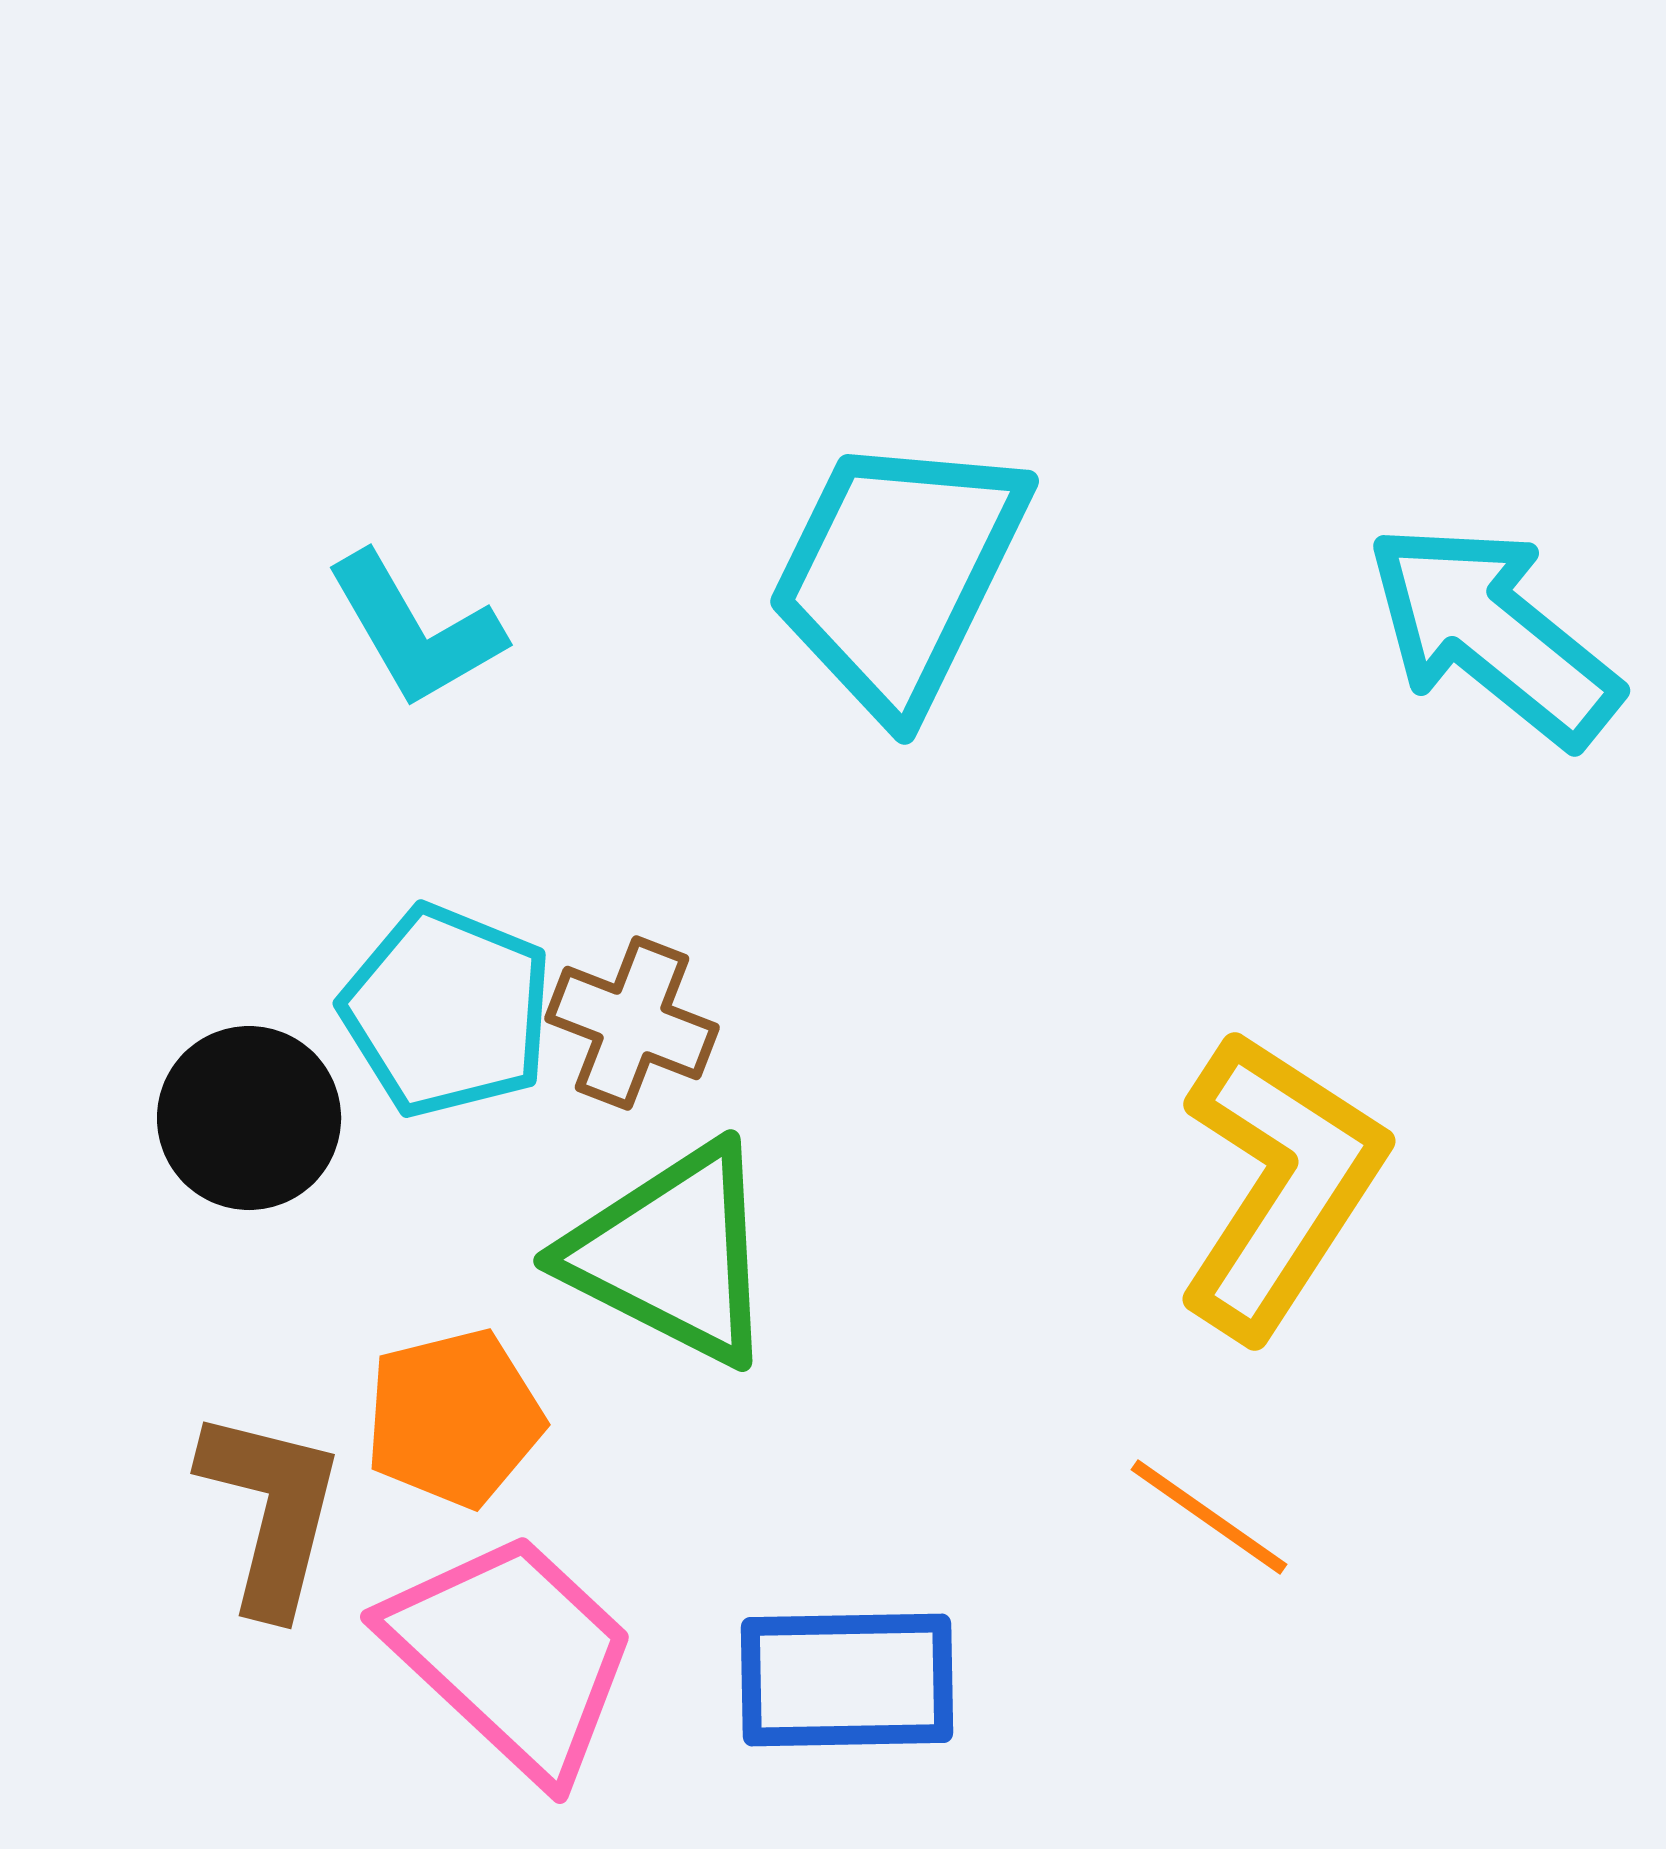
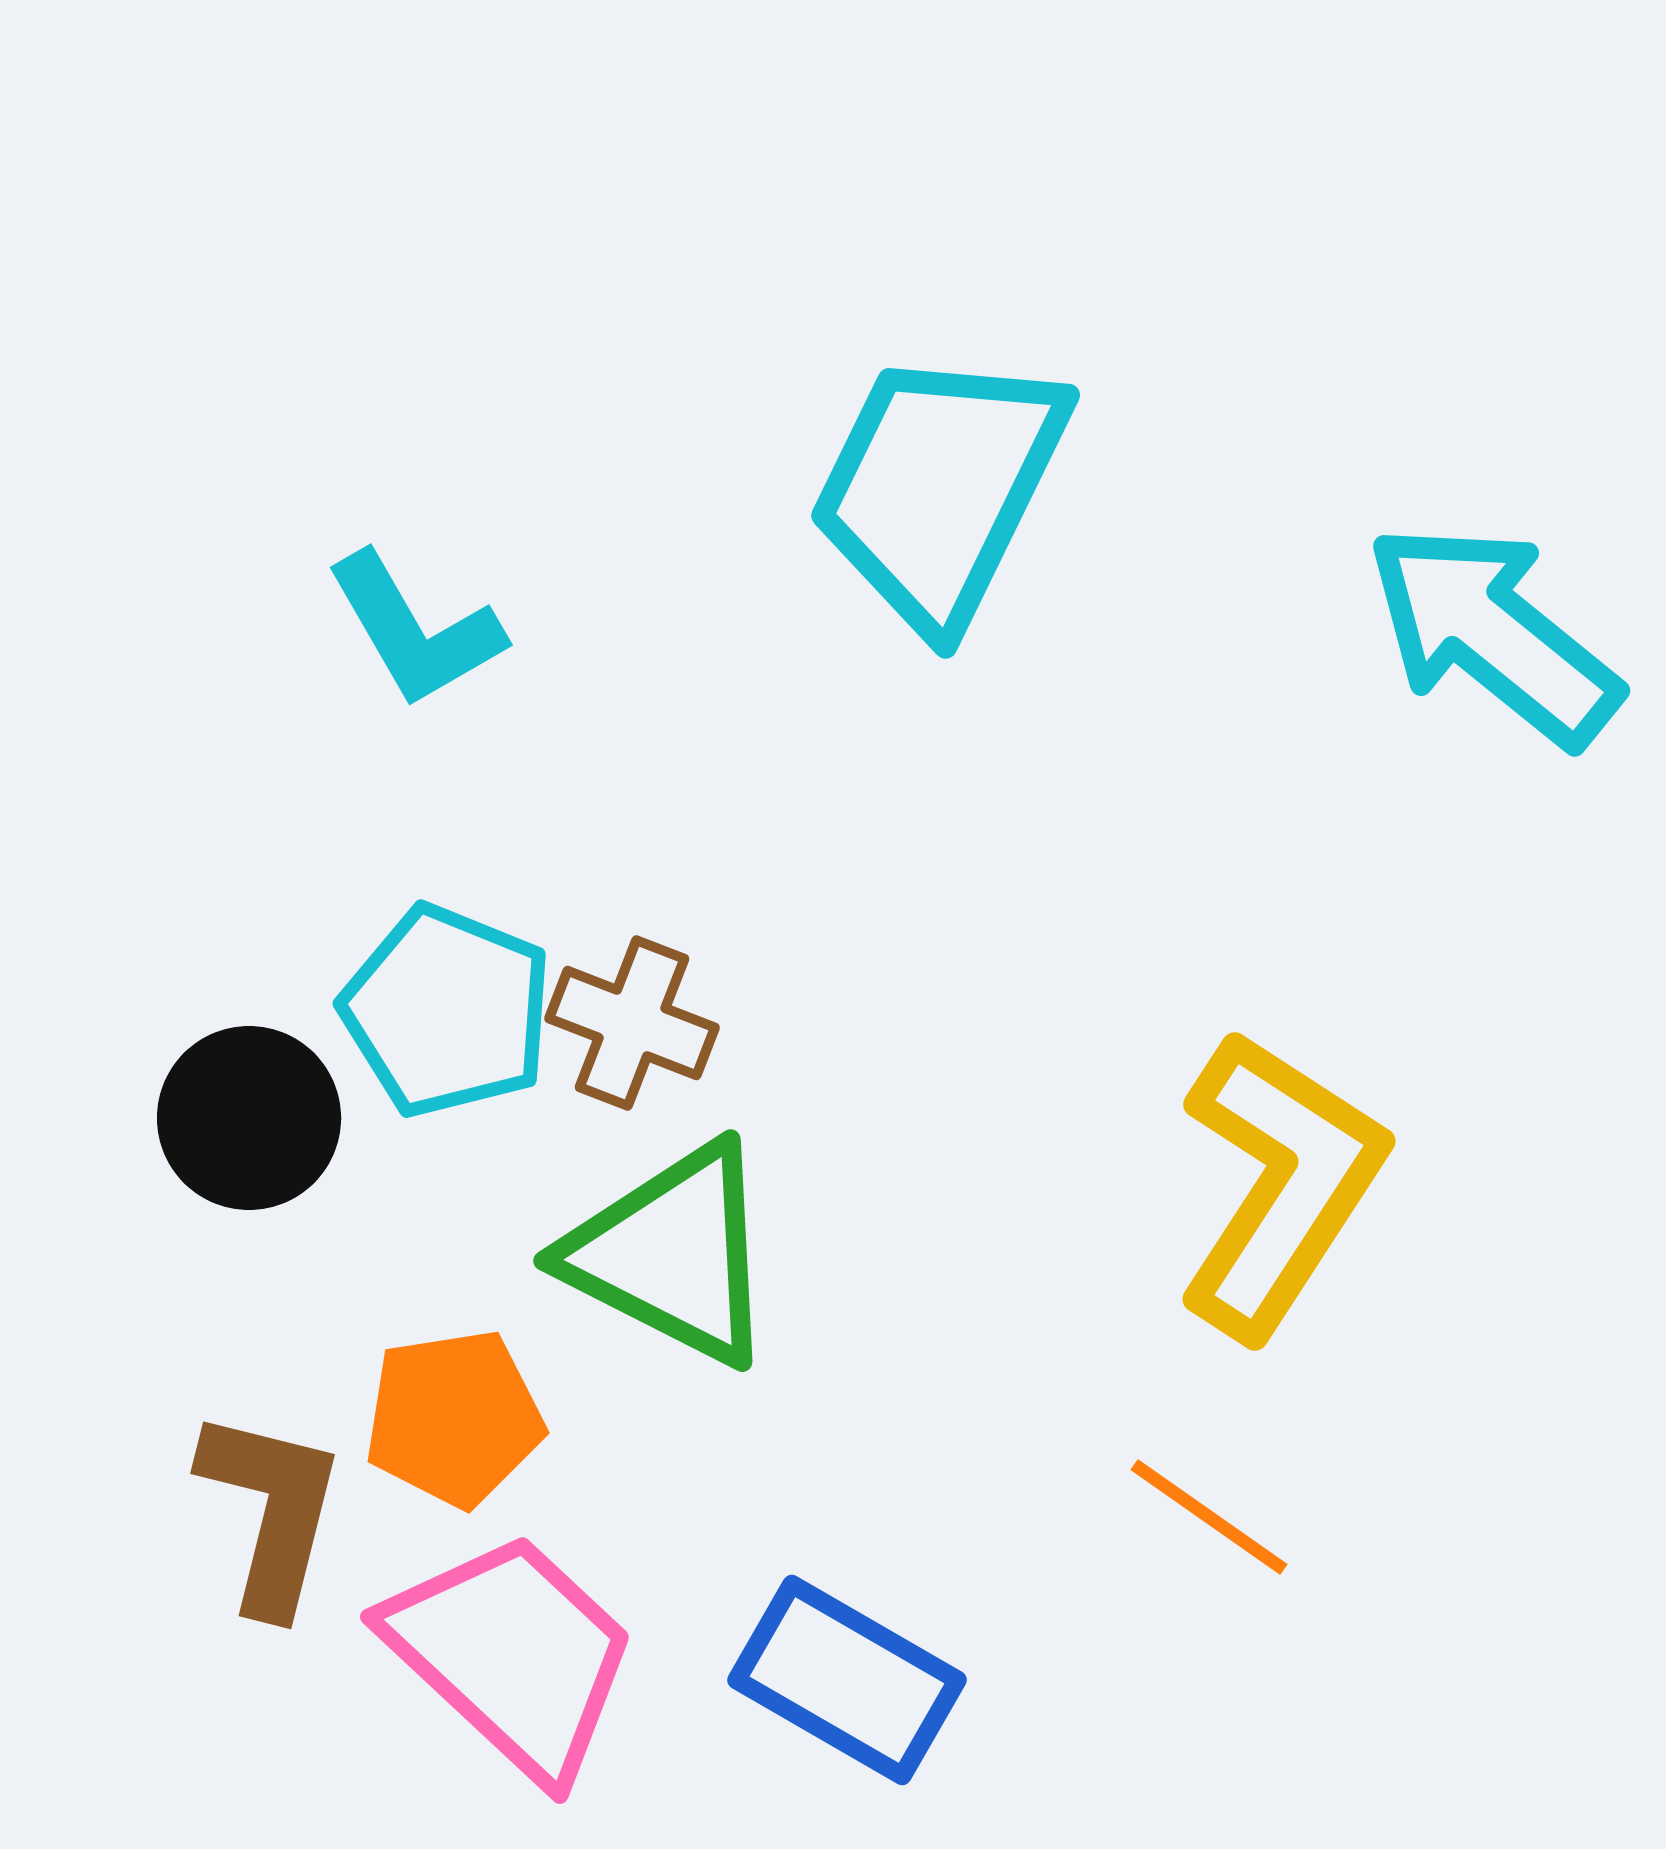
cyan trapezoid: moved 41 px right, 86 px up
orange pentagon: rotated 5 degrees clockwise
blue rectangle: rotated 31 degrees clockwise
